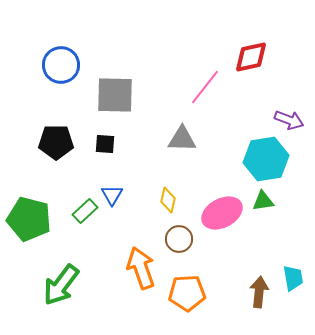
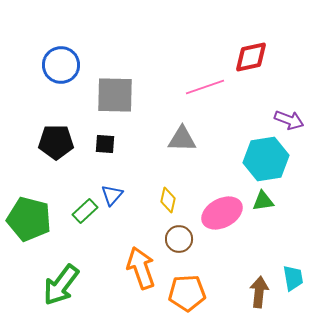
pink line: rotated 33 degrees clockwise
blue triangle: rotated 10 degrees clockwise
